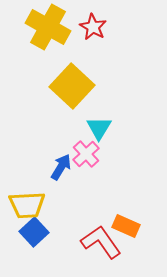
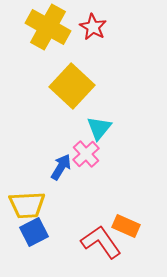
cyan triangle: rotated 8 degrees clockwise
blue square: rotated 16 degrees clockwise
